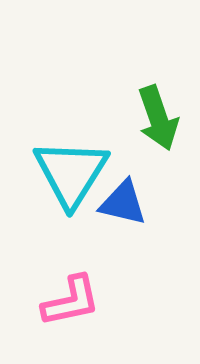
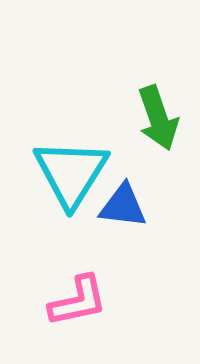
blue triangle: moved 3 px down; rotated 6 degrees counterclockwise
pink L-shape: moved 7 px right
